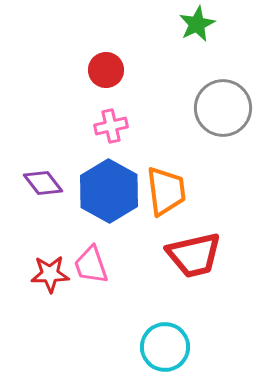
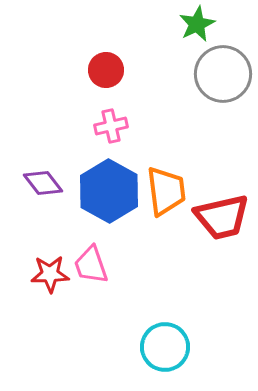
gray circle: moved 34 px up
red trapezoid: moved 28 px right, 38 px up
